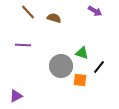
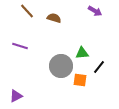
brown line: moved 1 px left, 1 px up
purple line: moved 3 px left, 1 px down; rotated 14 degrees clockwise
green triangle: rotated 24 degrees counterclockwise
